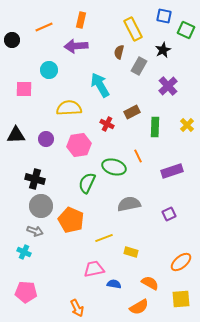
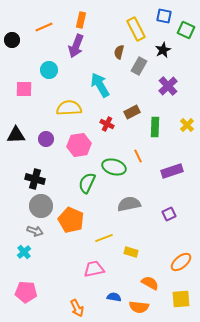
yellow rectangle at (133, 29): moved 3 px right
purple arrow at (76, 46): rotated 65 degrees counterclockwise
cyan cross at (24, 252): rotated 24 degrees clockwise
blue semicircle at (114, 284): moved 13 px down
orange semicircle at (139, 307): rotated 36 degrees clockwise
